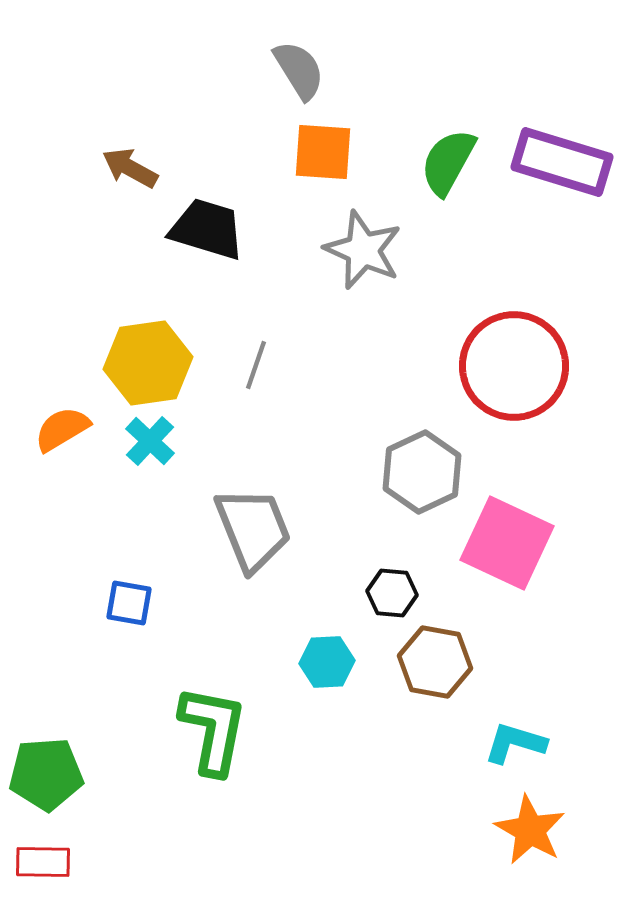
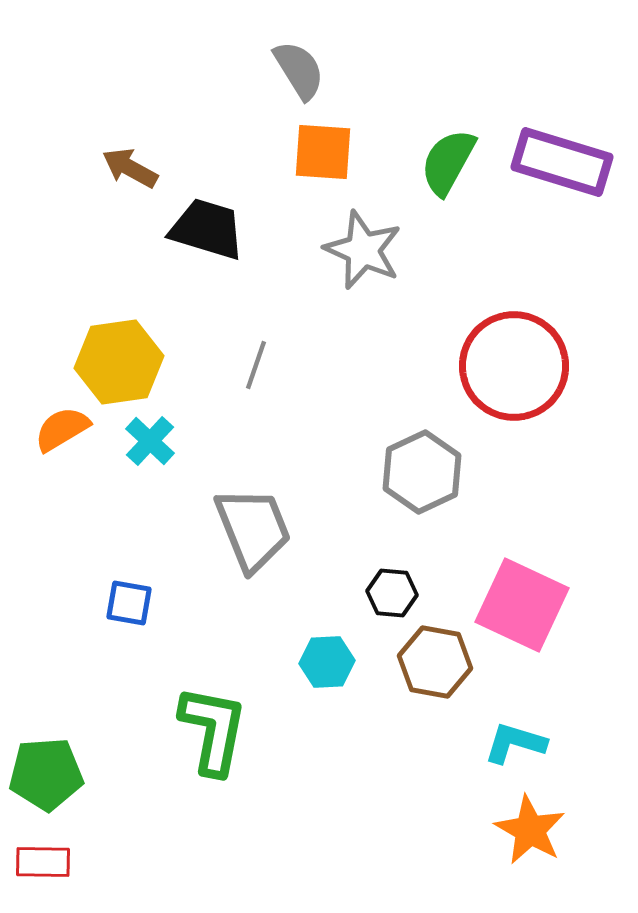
yellow hexagon: moved 29 px left, 1 px up
pink square: moved 15 px right, 62 px down
